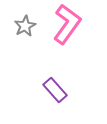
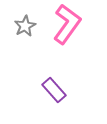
purple rectangle: moved 1 px left
